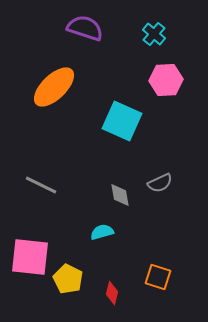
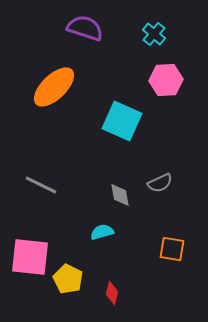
orange square: moved 14 px right, 28 px up; rotated 8 degrees counterclockwise
